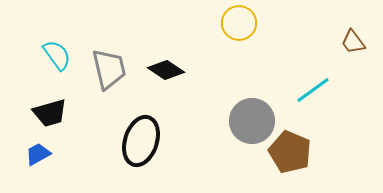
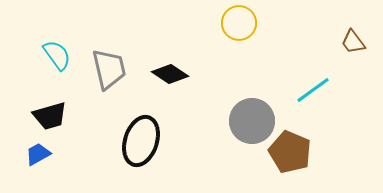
black diamond: moved 4 px right, 4 px down
black trapezoid: moved 3 px down
